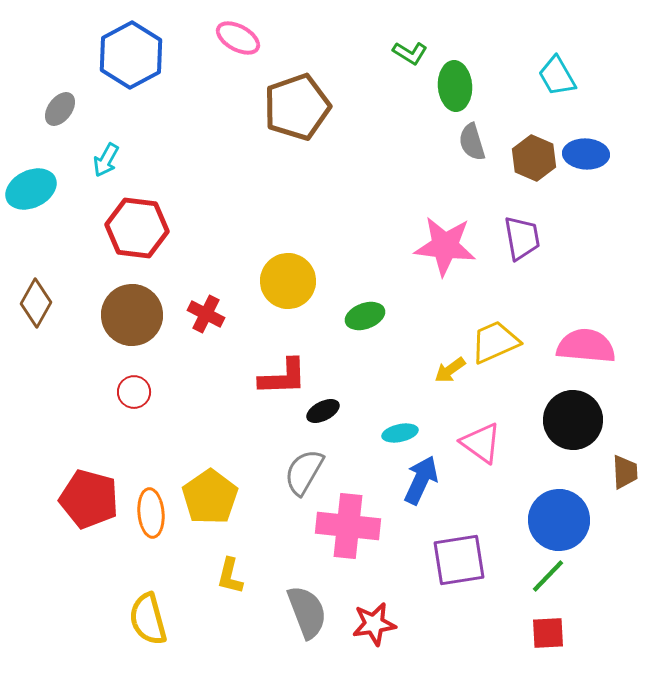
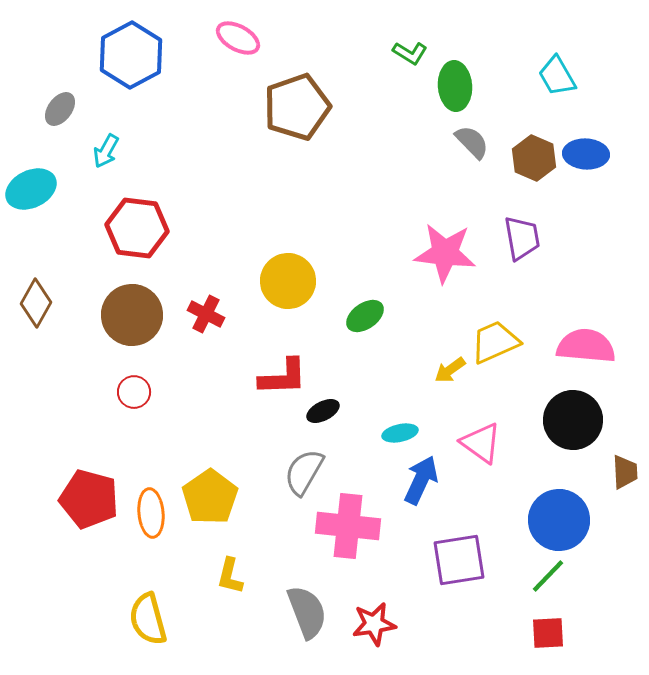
gray semicircle at (472, 142): rotated 153 degrees clockwise
cyan arrow at (106, 160): moved 9 px up
pink star at (445, 246): moved 7 px down
green ellipse at (365, 316): rotated 15 degrees counterclockwise
